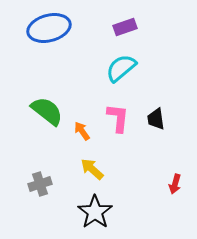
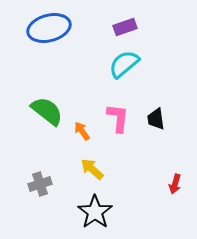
cyan semicircle: moved 3 px right, 4 px up
